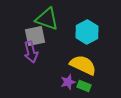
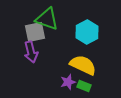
gray square: moved 4 px up
